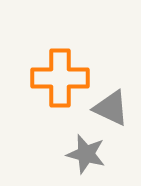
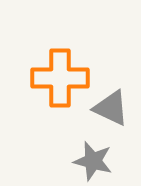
gray star: moved 7 px right, 7 px down
